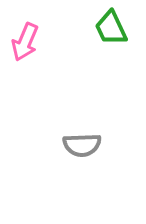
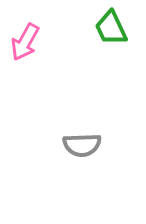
pink arrow: rotated 6 degrees clockwise
